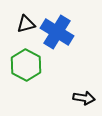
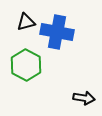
black triangle: moved 2 px up
blue cross: rotated 20 degrees counterclockwise
